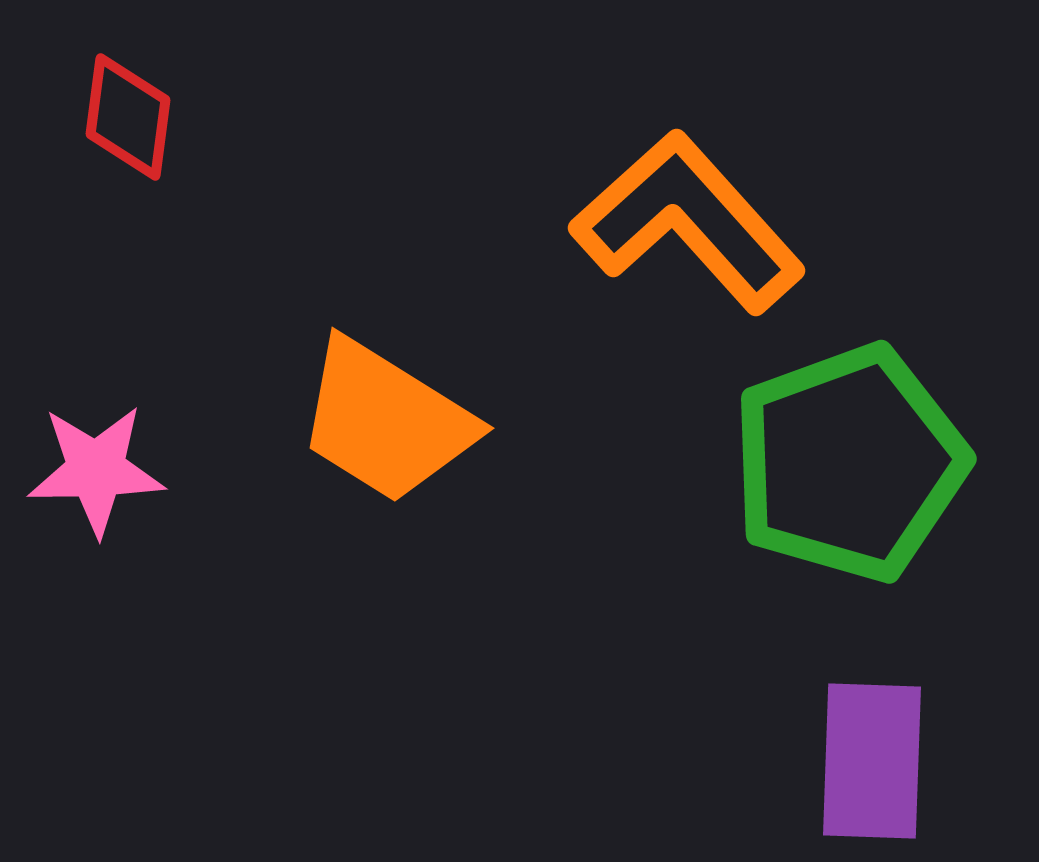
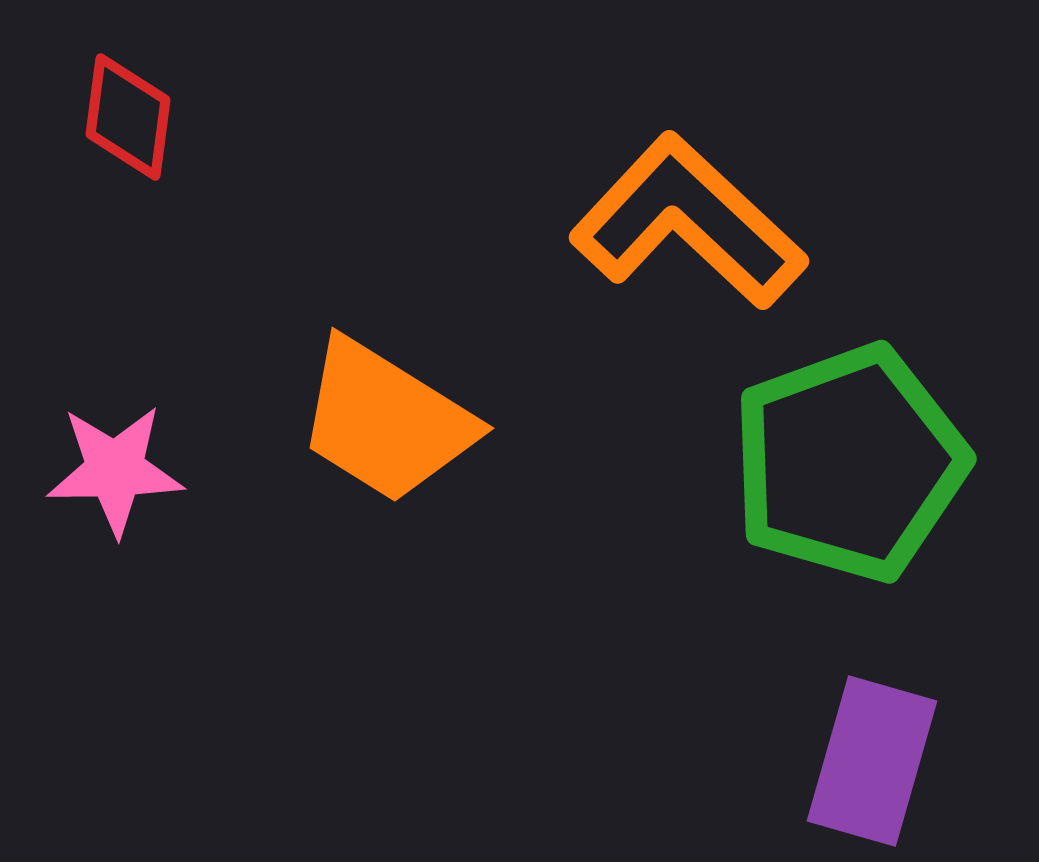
orange L-shape: rotated 5 degrees counterclockwise
pink star: moved 19 px right
purple rectangle: rotated 14 degrees clockwise
